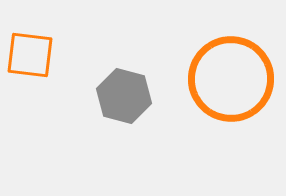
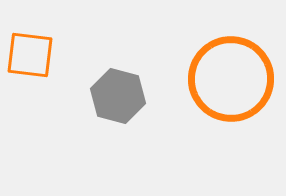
gray hexagon: moved 6 px left
